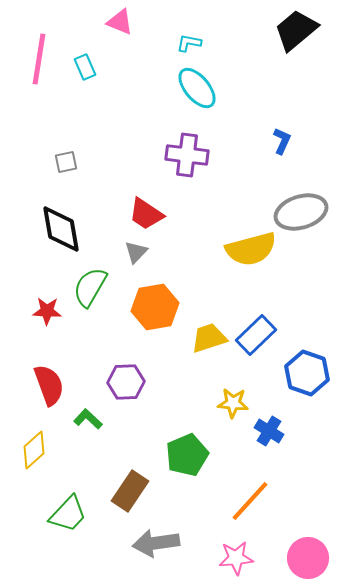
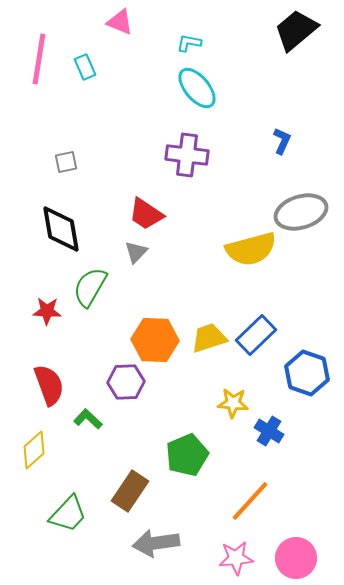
orange hexagon: moved 33 px down; rotated 12 degrees clockwise
pink circle: moved 12 px left
